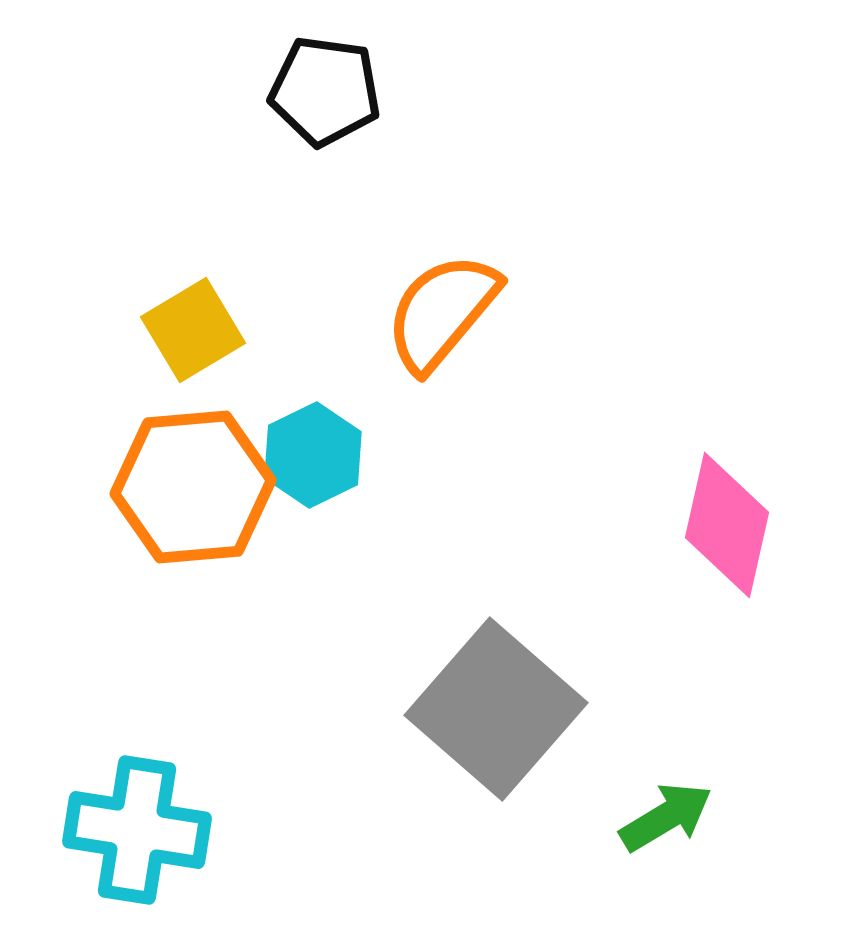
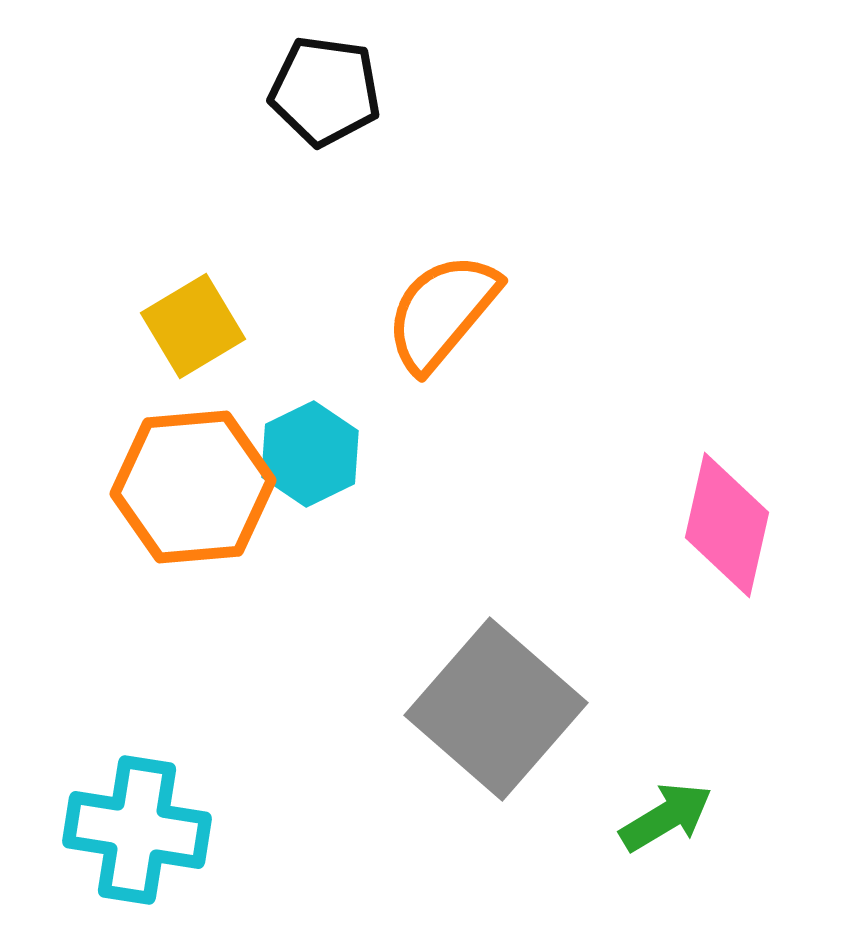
yellow square: moved 4 px up
cyan hexagon: moved 3 px left, 1 px up
